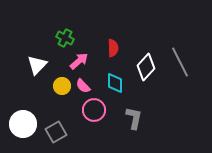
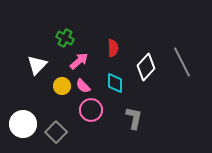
gray line: moved 2 px right
pink circle: moved 3 px left
gray square: rotated 15 degrees counterclockwise
